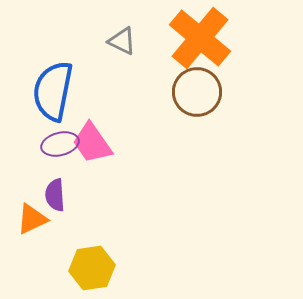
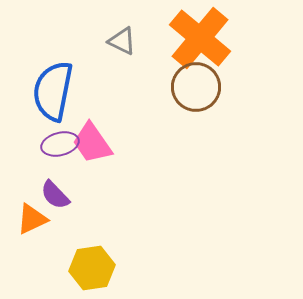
brown circle: moved 1 px left, 5 px up
purple semicircle: rotated 40 degrees counterclockwise
